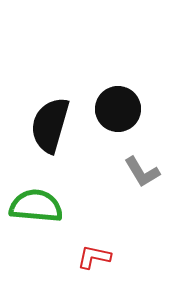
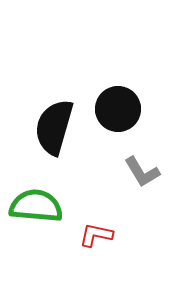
black semicircle: moved 4 px right, 2 px down
red L-shape: moved 2 px right, 22 px up
